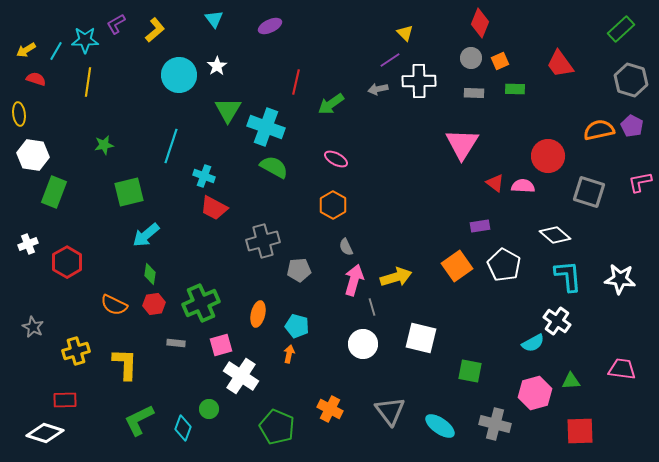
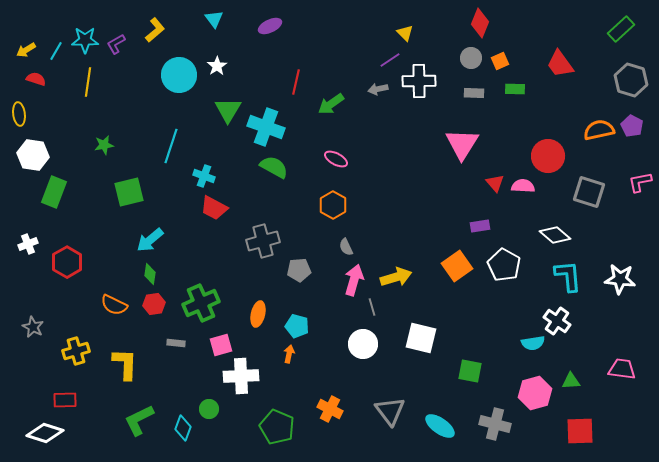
purple L-shape at (116, 24): moved 20 px down
red triangle at (495, 183): rotated 12 degrees clockwise
cyan arrow at (146, 235): moved 4 px right, 5 px down
cyan semicircle at (533, 343): rotated 20 degrees clockwise
white cross at (241, 376): rotated 36 degrees counterclockwise
